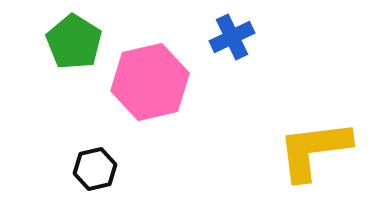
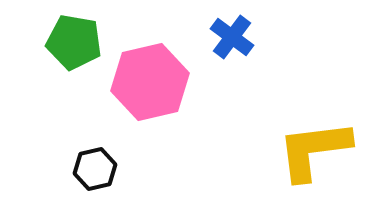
blue cross: rotated 27 degrees counterclockwise
green pentagon: rotated 22 degrees counterclockwise
